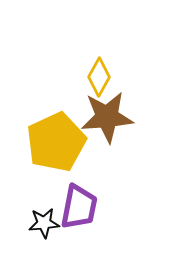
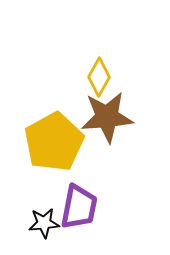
yellow pentagon: moved 2 px left; rotated 4 degrees counterclockwise
